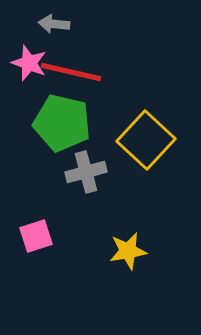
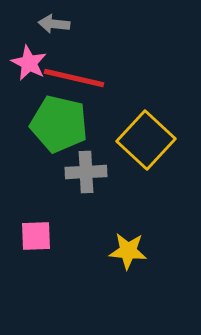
pink star: rotated 6 degrees clockwise
red line: moved 3 px right, 6 px down
green pentagon: moved 3 px left, 1 px down
gray cross: rotated 12 degrees clockwise
pink square: rotated 16 degrees clockwise
yellow star: rotated 15 degrees clockwise
